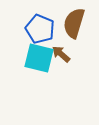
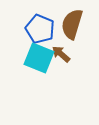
brown semicircle: moved 2 px left, 1 px down
cyan square: rotated 8 degrees clockwise
